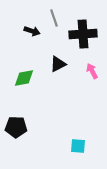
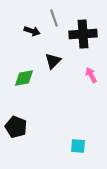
black triangle: moved 5 px left, 3 px up; rotated 18 degrees counterclockwise
pink arrow: moved 1 px left, 4 px down
black pentagon: rotated 20 degrees clockwise
